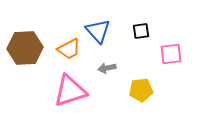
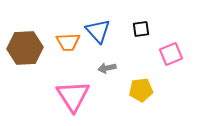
black square: moved 2 px up
orange trapezoid: moved 1 px left, 7 px up; rotated 25 degrees clockwise
pink square: rotated 15 degrees counterclockwise
pink triangle: moved 3 px right, 5 px down; rotated 45 degrees counterclockwise
